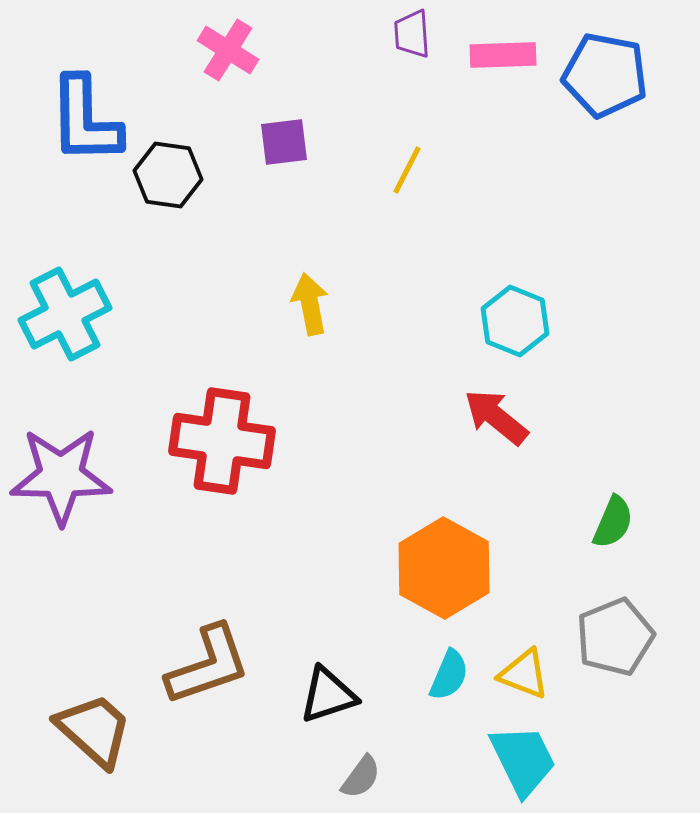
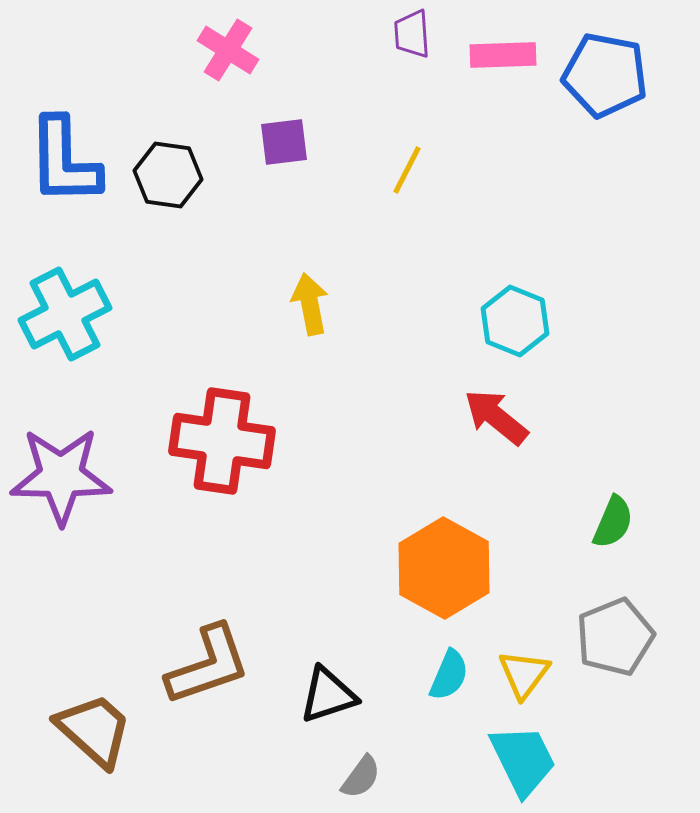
blue L-shape: moved 21 px left, 41 px down
yellow triangle: rotated 46 degrees clockwise
